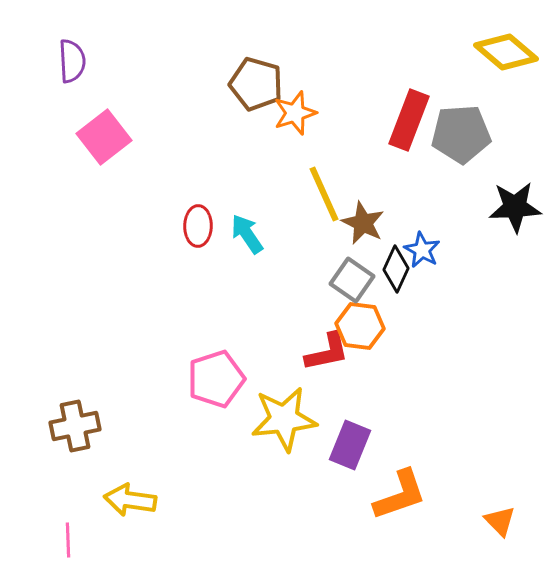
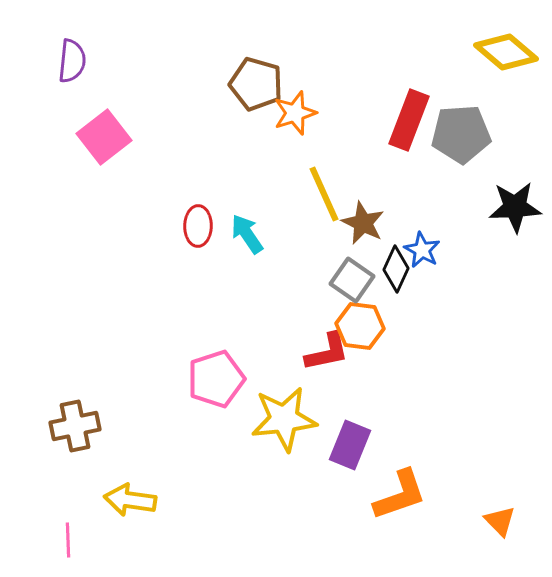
purple semicircle: rotated 9 degrees clockwise
